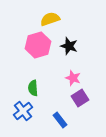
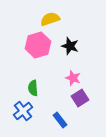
black star: moved 1 px right
